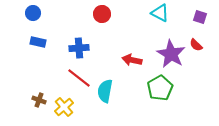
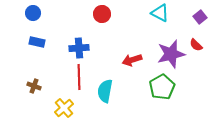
purple square: rotated 32 degrees clockwise
blue rectangle: moved 1 px left
purple star: rotated 28 degrees clockwise
red arrow: rotated 30 degrees counterclockwise
red line: moved 1 px up; rotated 50 degrees clockwise
green pentagon: moved 2 px right, 1 px up
brown cross: moved 5 px left, 14 px up
yellow cross: moved 1 px down
